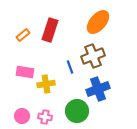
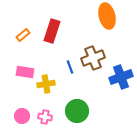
orange ellipse: moved 9 px right, 6 px up; rotated 55 degrees counterclockwise
red rectangle: moved 2 px right, 1 px down
brown cross: moved 2 px down
blue cross: moved 23 px right, 12 px up
